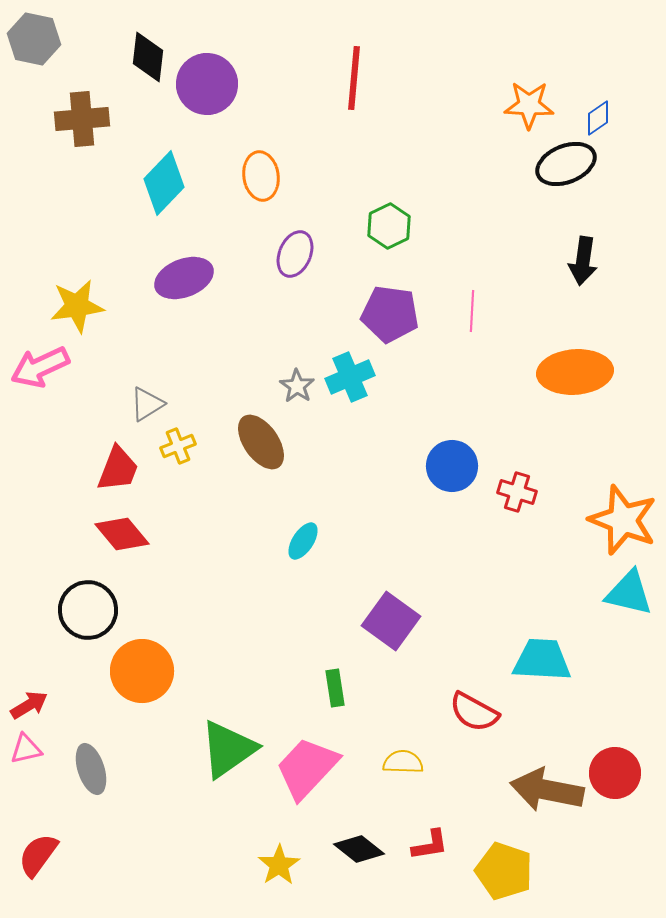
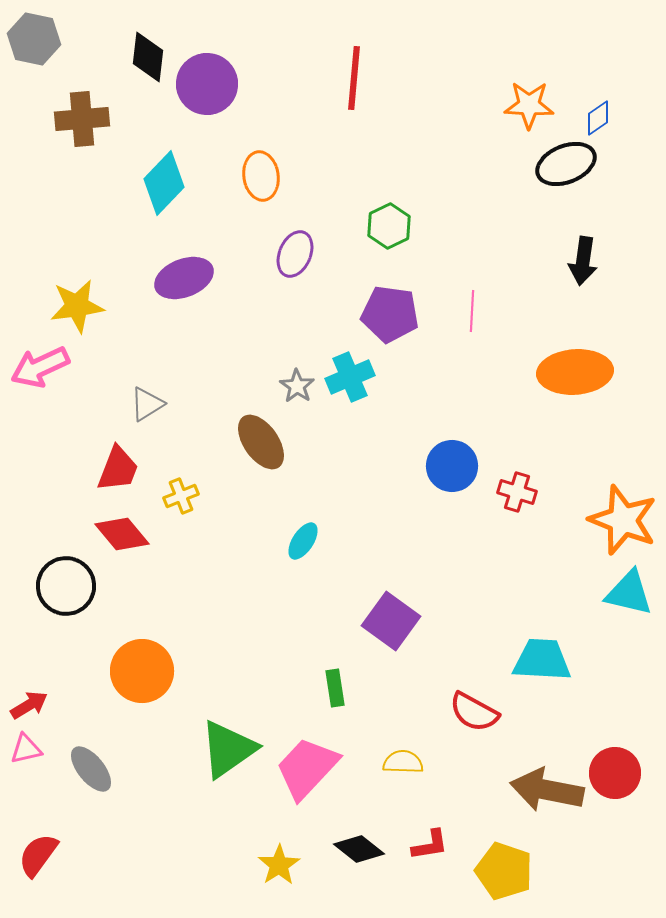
yellow cross at (178, 446): moved 3 px right, 50 px down
black circle at (88, 610): moved 22 px left, 24 px up
gray ellipse at (91, 769): rotated 21 degrees counterclockwise
